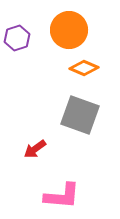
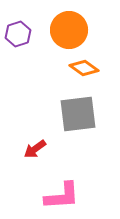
purple hexagon: moved 1 px right, 4 px up
orange diamond: rotated 12 degrees clockwise
gray square: moved 2 px left, 1 px up; rotated 27 degrees counterclockwise
pink L-shape: rotated 9 degrees counterclockwise
